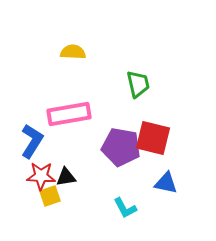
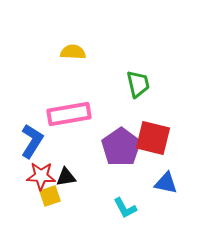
purple pentagon: rotated 27 degrees clockwise
